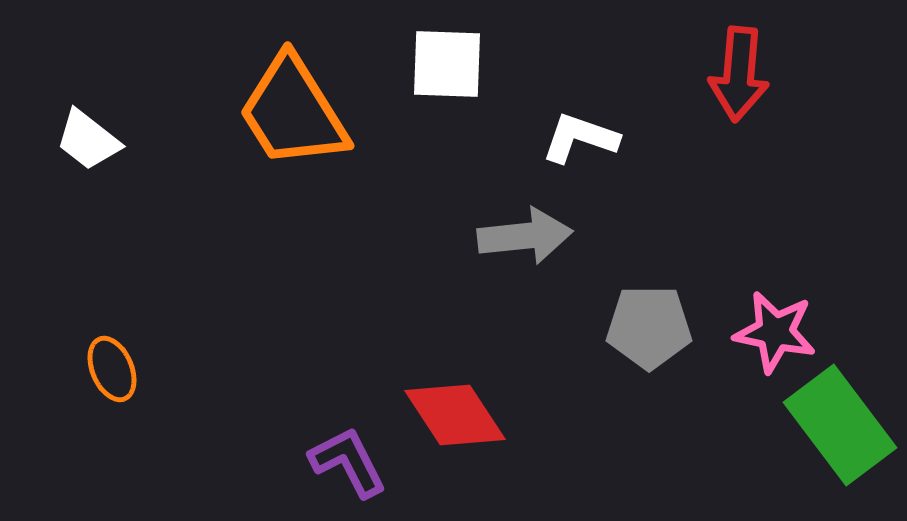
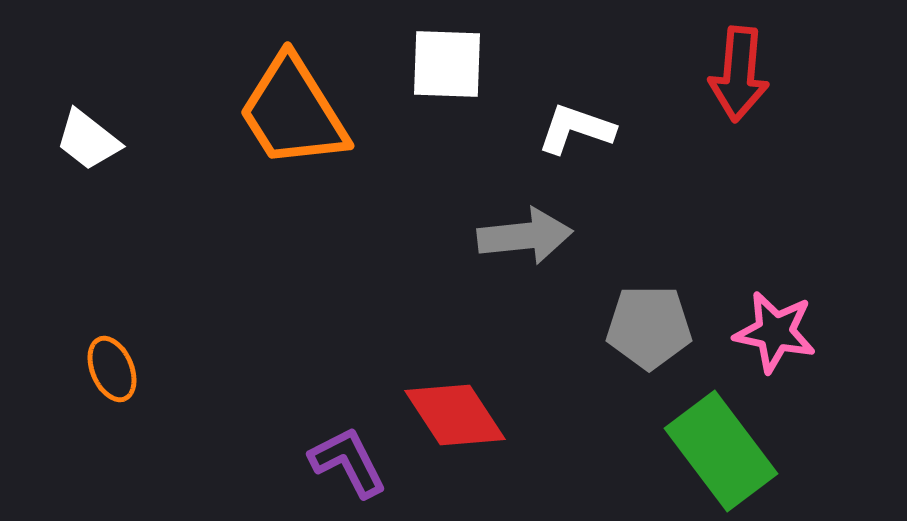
white L-shape: moved 4 px left, 9 px up
green rectangle: moved 119 px left, 26 px down
